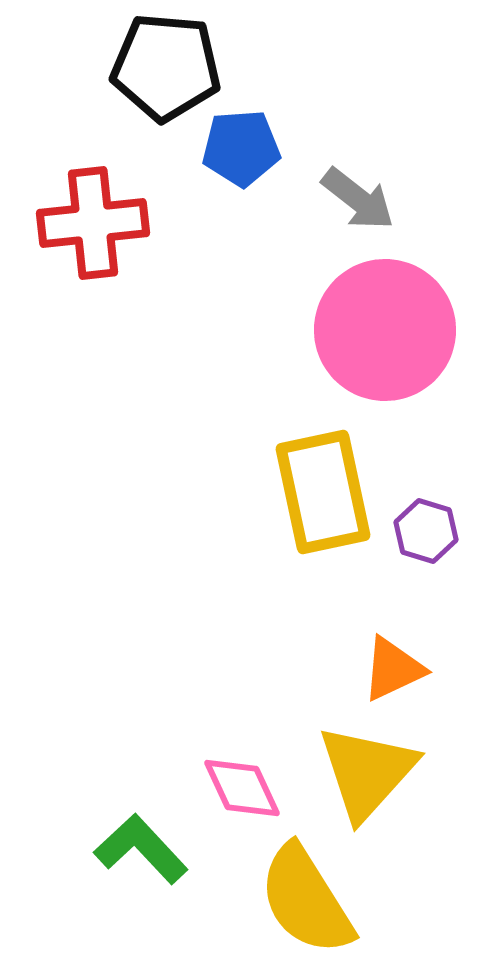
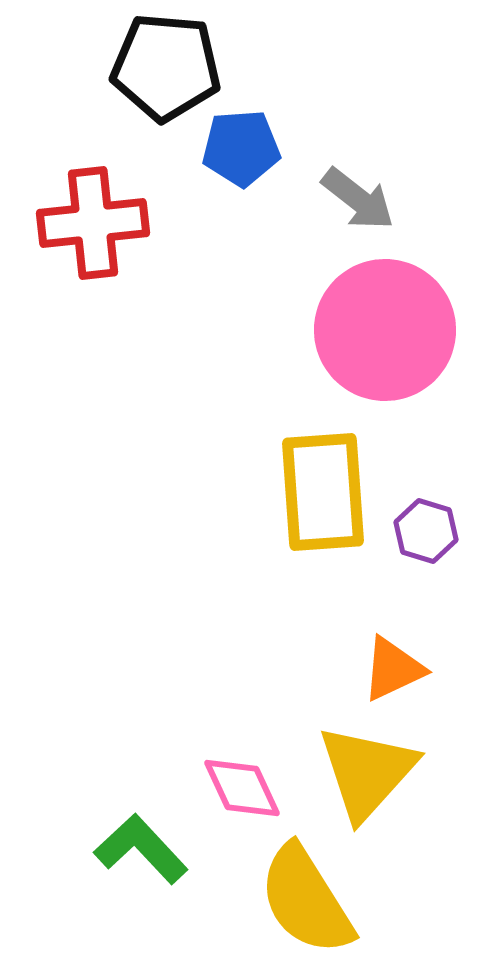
yellow rectangle: rotated 8 degrees clockwise
